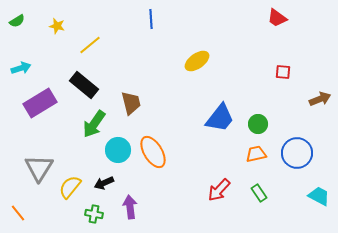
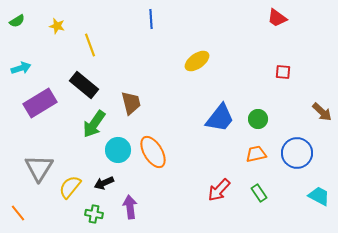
yellow line: rotated 70 degrees counterclockwise
brown arrow: moved 2 px right, 13 px down; rotated 65 degrees clockwise
green circle: moved 5 px up
